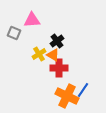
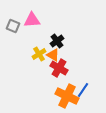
gray square: moved 1 px left, 7 px up
red cross: rotated 30 degrees clockwise
